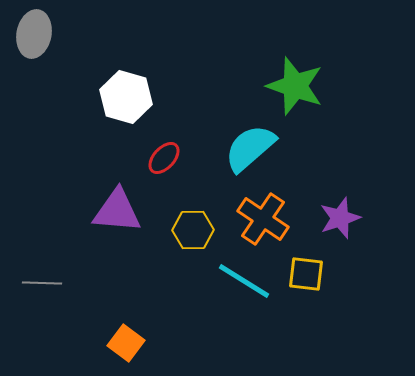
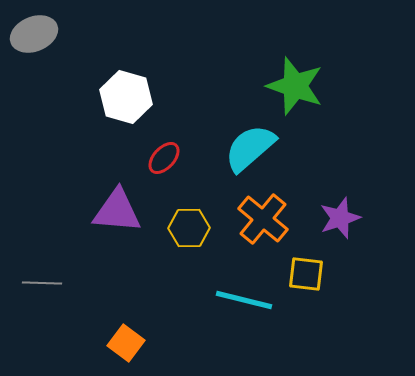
gray ellipse: rotated 57 degrees clockwise
orange cross: rotated 6 degrees clockwise
yellow hexagon: moved 4 px left, 2 px up
cyan line: moved 19 px down; rotated 18 degrees counterclockwise
